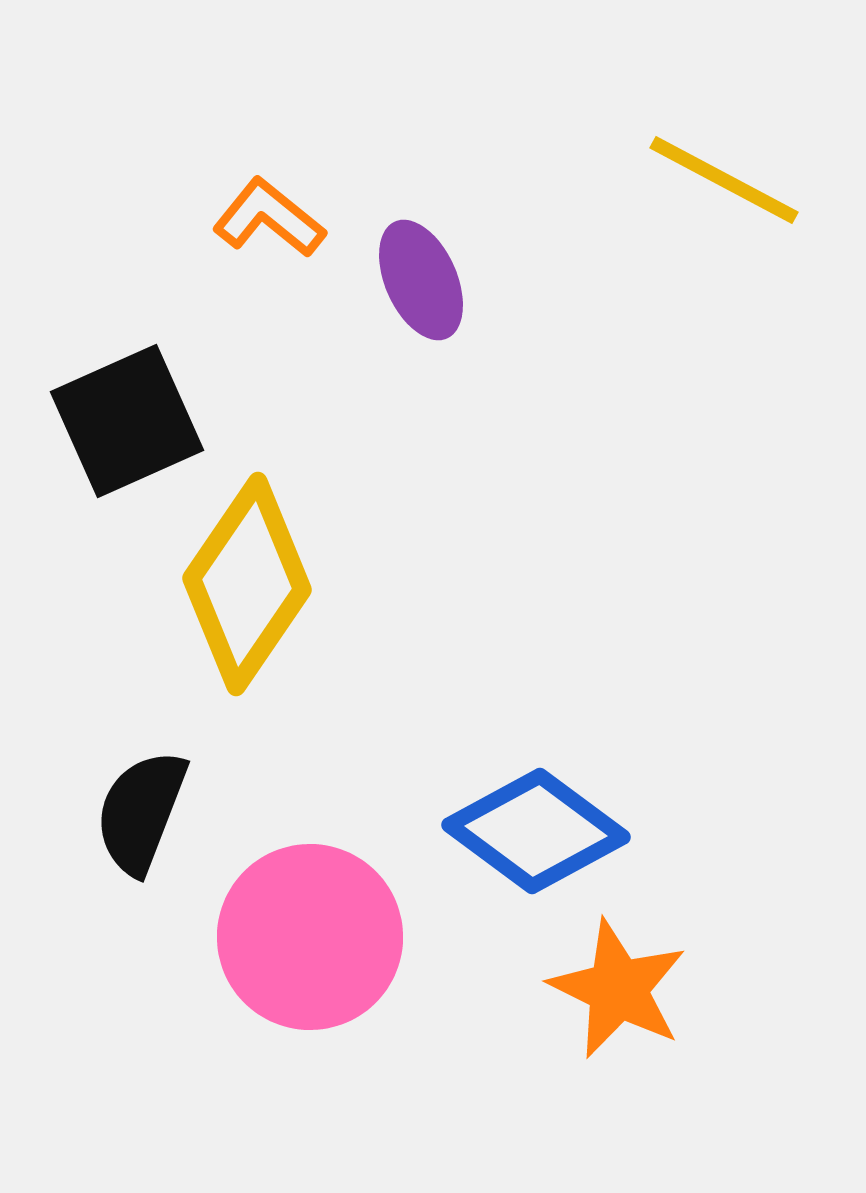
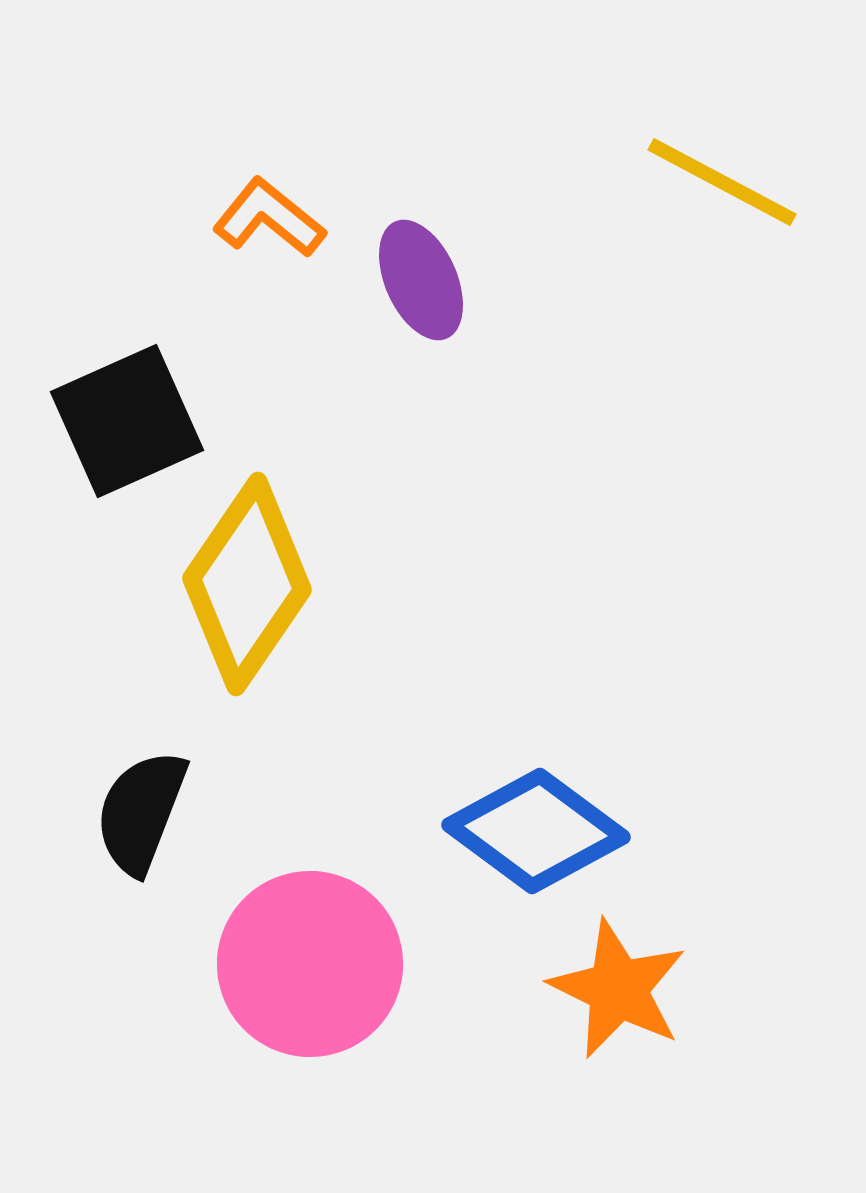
yellow line: moved 2 px left, 2 px down
pink circle: moved 27 px down
